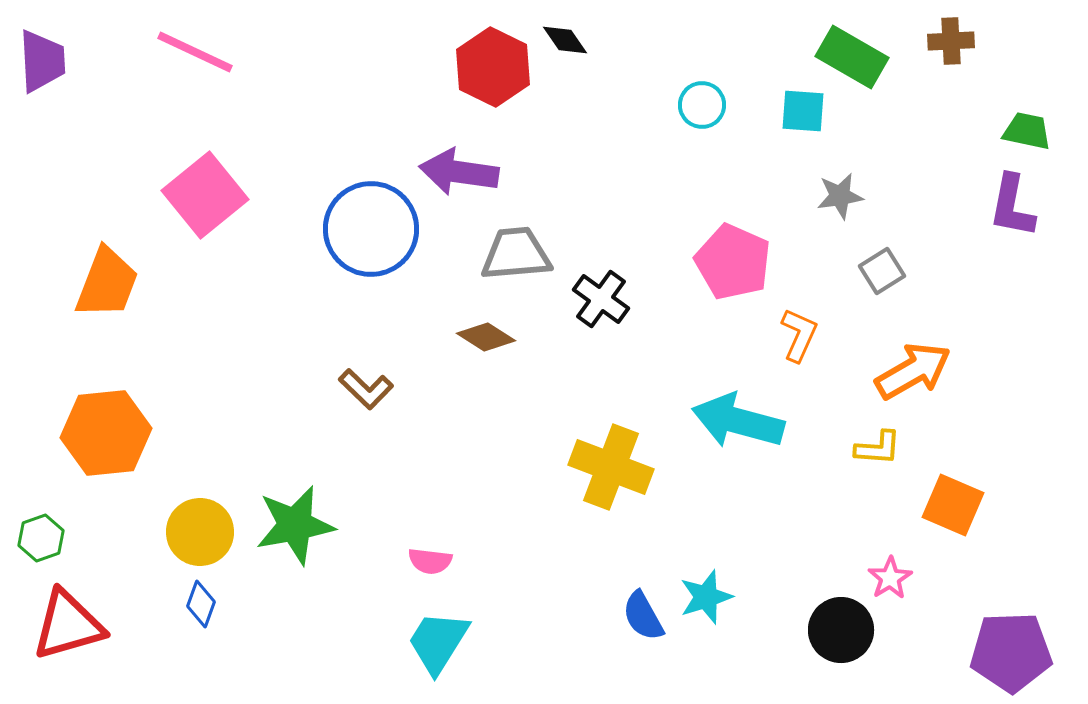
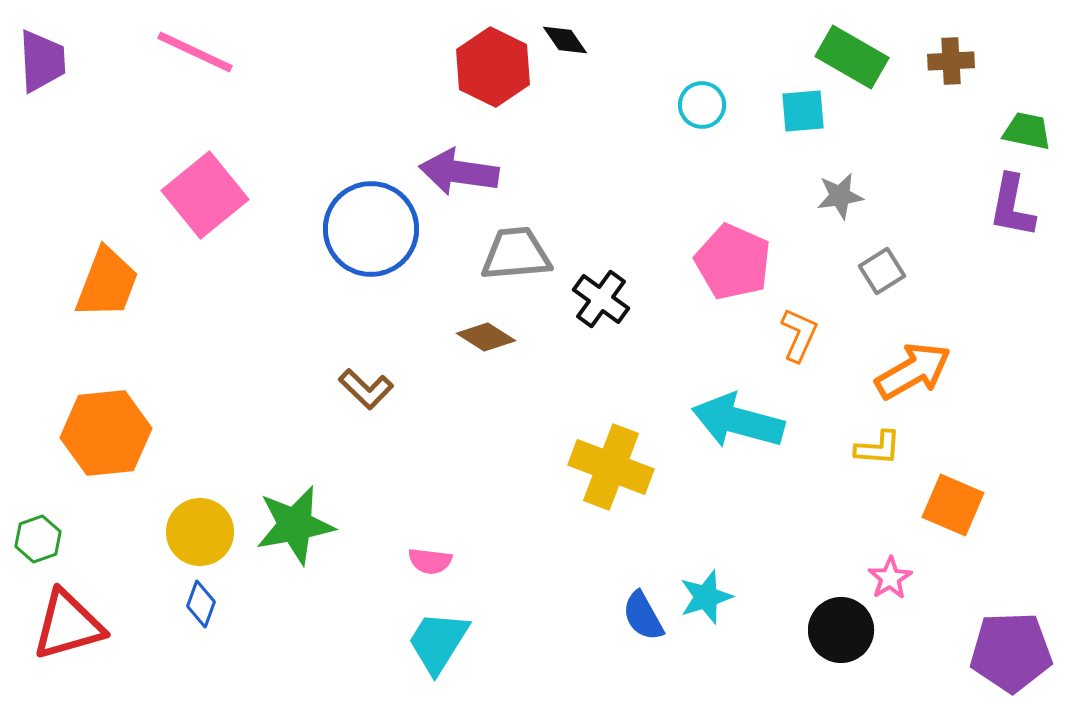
brown cross: moved 20 px down
cyan square: rotated 9 degrees counterclockwise
green hexagon: moved 3 px left, 1 px down
